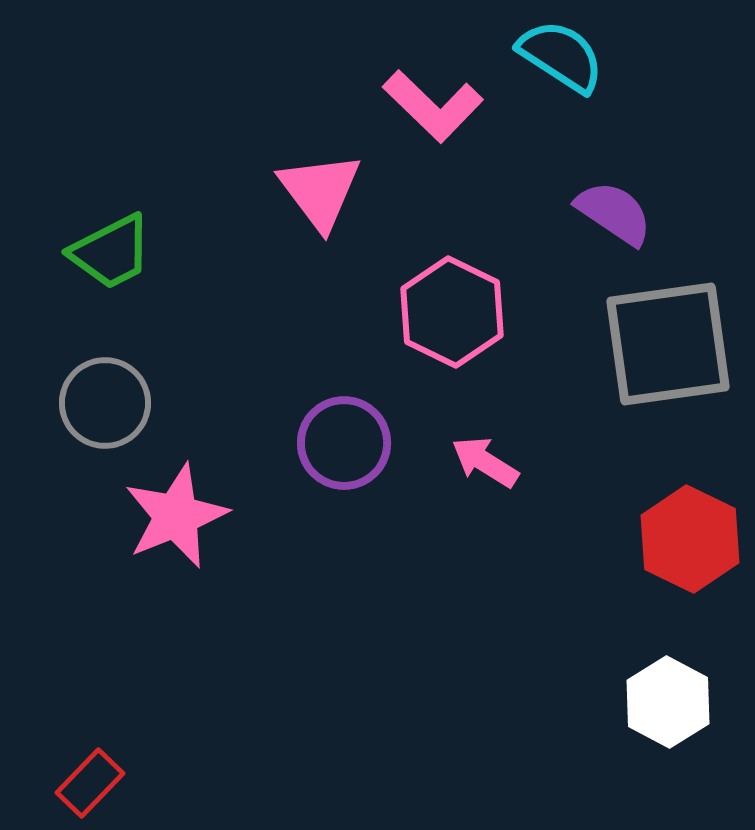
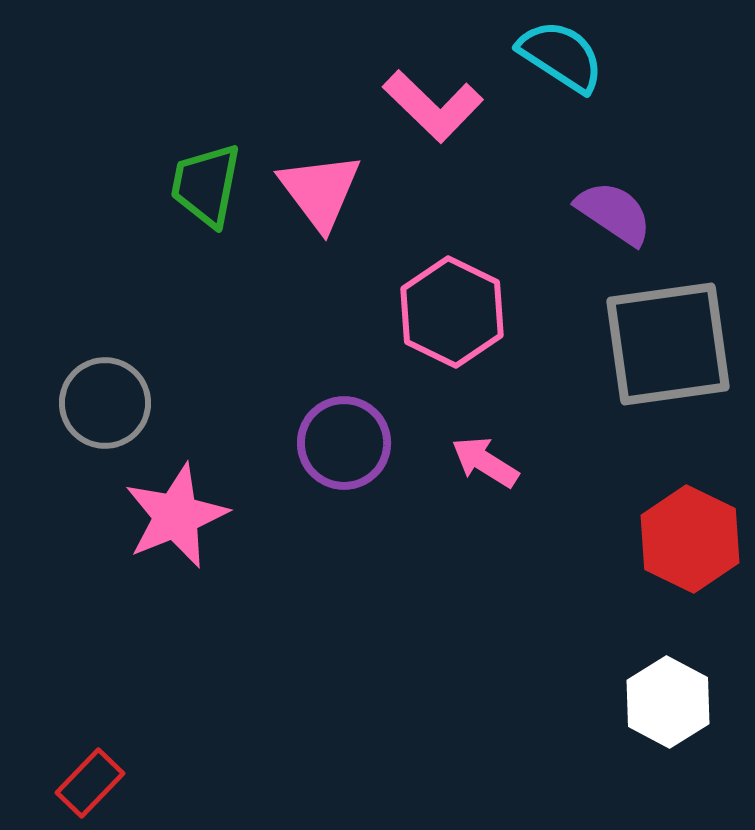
green trapezoid: moved 95 px right, 67 px up; rotated 128 degrees clockwise
